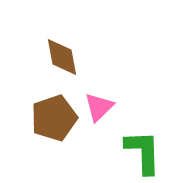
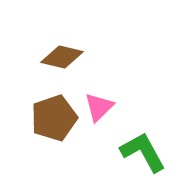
brown diamond: rotated 66 degrees counterclockwise
green L-shape: rotated 27 degrees counterclockwise
